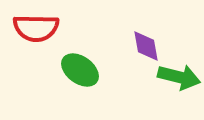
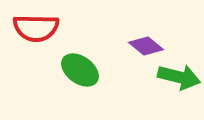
purple diamond: rotated 40 degrees counterclockwise
